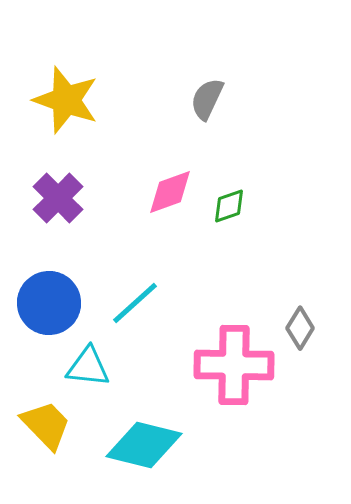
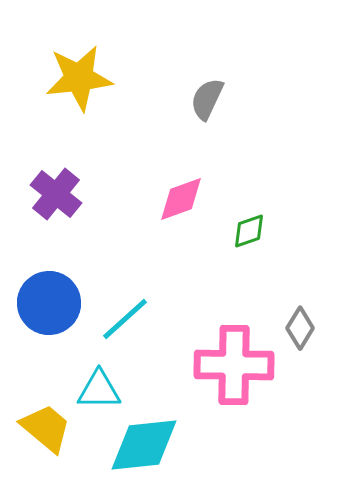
yellow star: moved 13 px right, 22 px up; rotated 26 degrees counterclockwise
pink diamond: moved 11 px right, 7 px down
purple cross: moved 2 px left, 4 px up; rotated 6 degrees counterclockwise
green diamond: moved 20 px right, 25 px down
cyan line: moved 10 px left, 16 px down
cyan triangle: moved 11 px right, 23 px down; rotated 6 degrees counterclockwise
yellow trapezoid: moved 3 px down; rotated 6 degrees counterclockwise
cyan diamond: rotated 20 degrees counterclockwise
